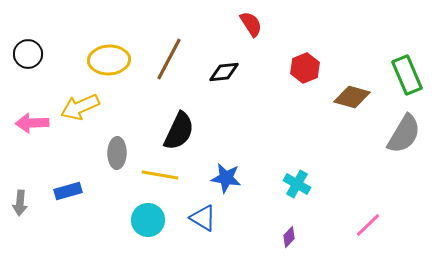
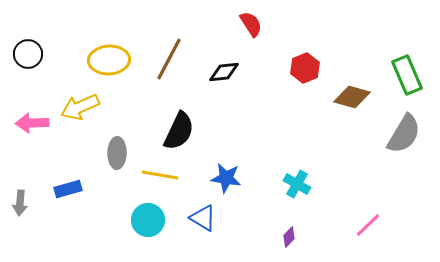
blue rectangle: moved 2 px up
